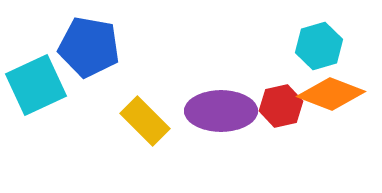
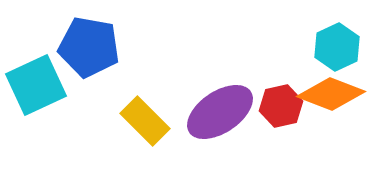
cyan hexagon: moved 18 px right, 1 px down; rotated 9 degrees counterclockwise
purple ellipse: moved 1 px left, 1 px down; rotated 34 degrees counterclockwise
